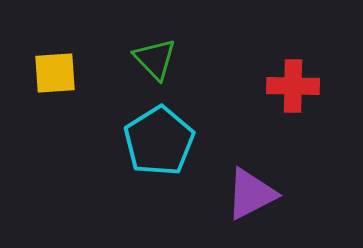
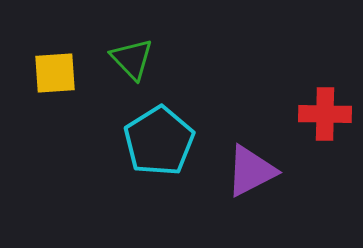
green triangle: moved 23 px left
red cross: moved 32 px right, 28 px down
purple triangle: moved 23 px up
